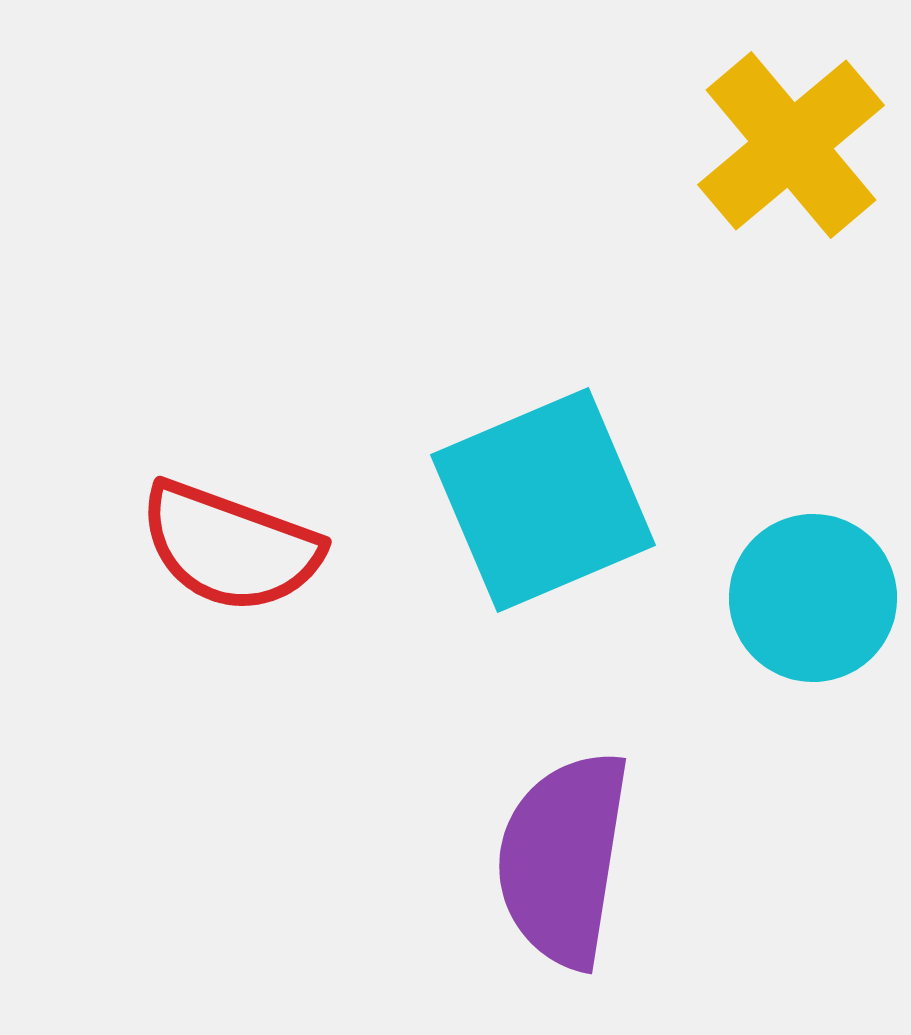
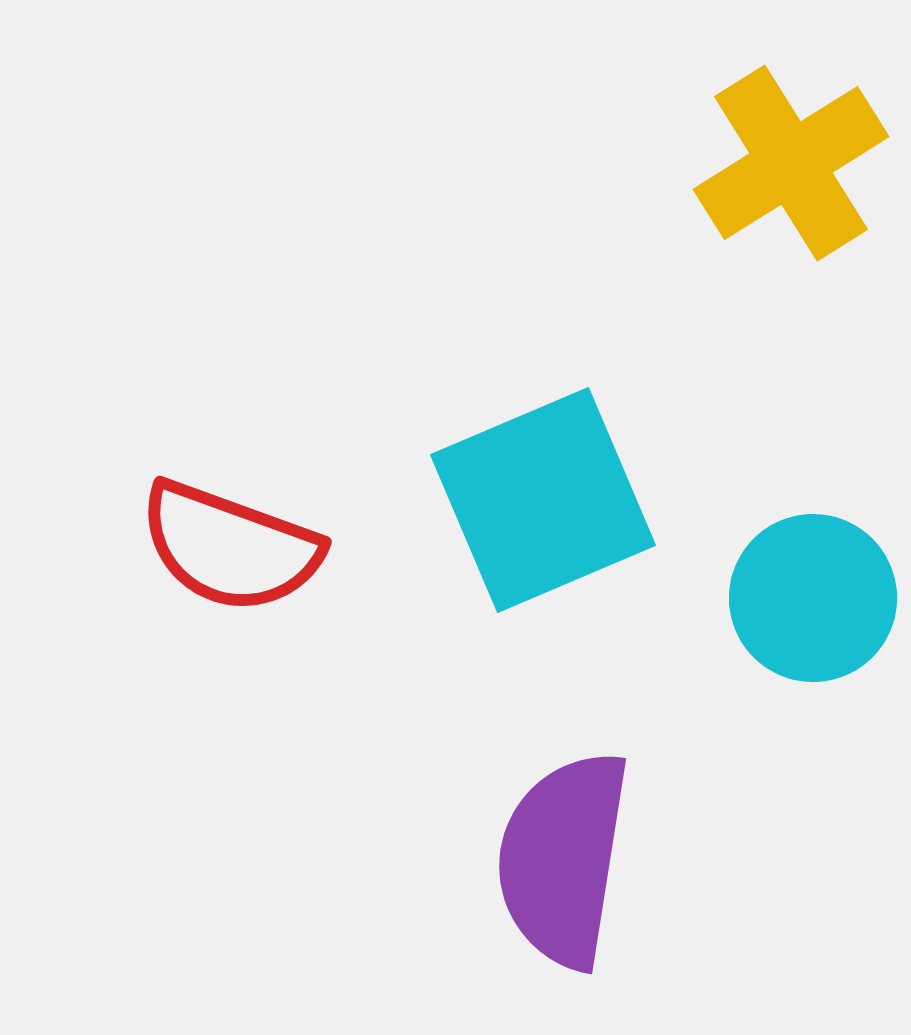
yellow cross: moved 18 px down; rotated 8 degrees clockwise
